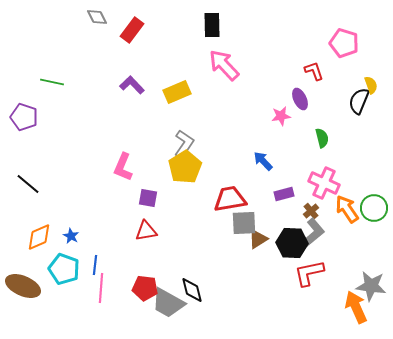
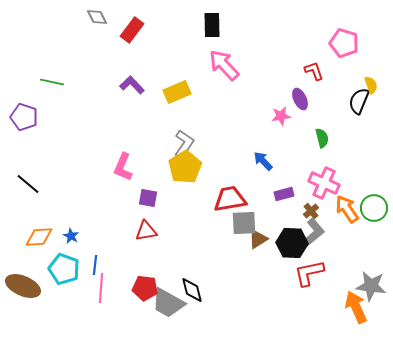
orange diamond at (39, 237): rotated 20 degrees clockwise
